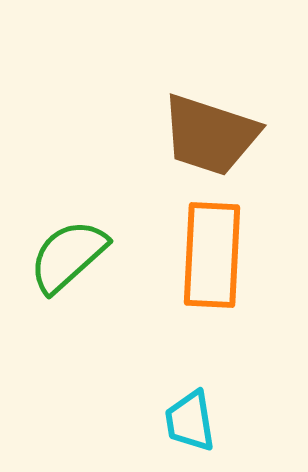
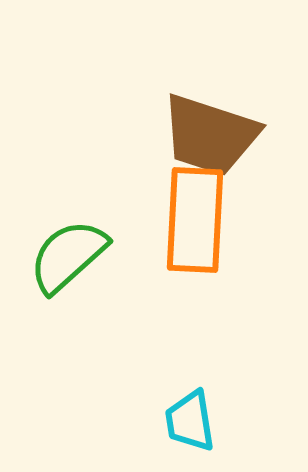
orange rectangle: moved 17 px left, 35 px up
